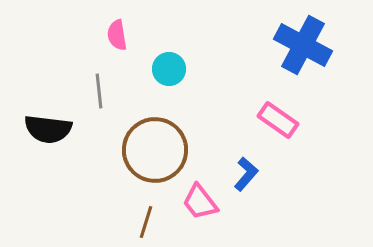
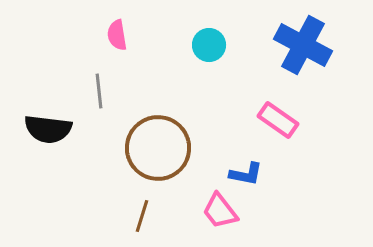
cyan circle: moved 40 px right, 24 px up
brown circle: moved 3 px right, 2 px up
blue L-shape: rotated 60 degrees clockwise
pink trapezoid: moved 20 px right, 9 px down
brown line: moved 4 px left, 6 px up
